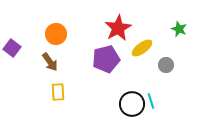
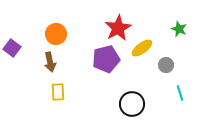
brown arrow: rotated 24 degrees clockwise
cyan line: moved 29 px right, 8 px up
